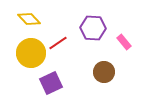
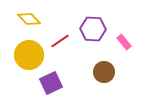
purple hexagon: moved 1 px down
red line: moved 2 px right, 2 px up
yellow circle: moved 2 px left, 2 px down
